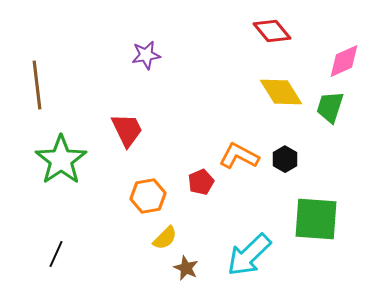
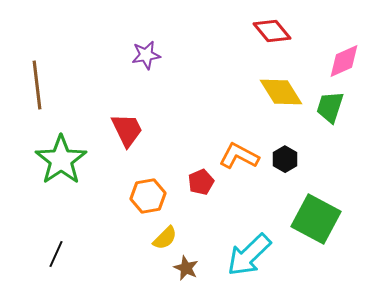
green square: rotated 24 degrees clockwise
